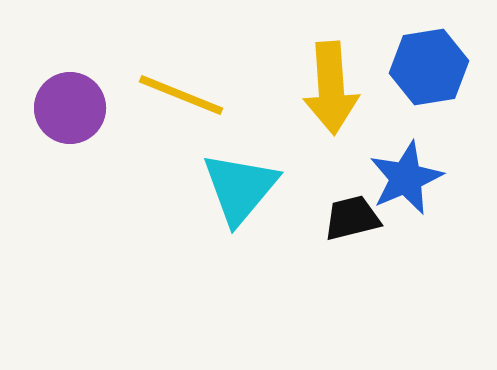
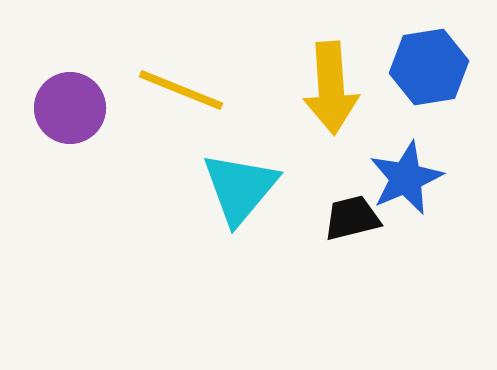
yellow line: moved 5 px up
